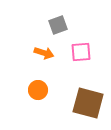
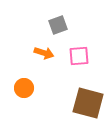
pink square: moved 2 px left, 4 px down
orange circle: moved 14 px left, 2 px up
